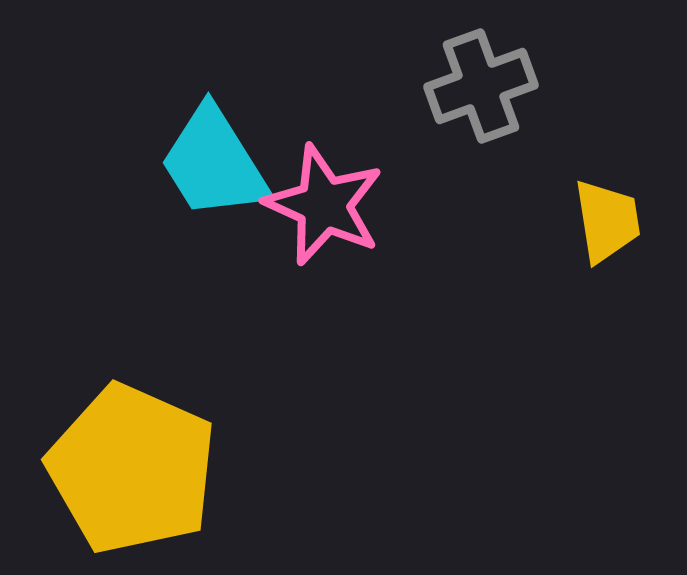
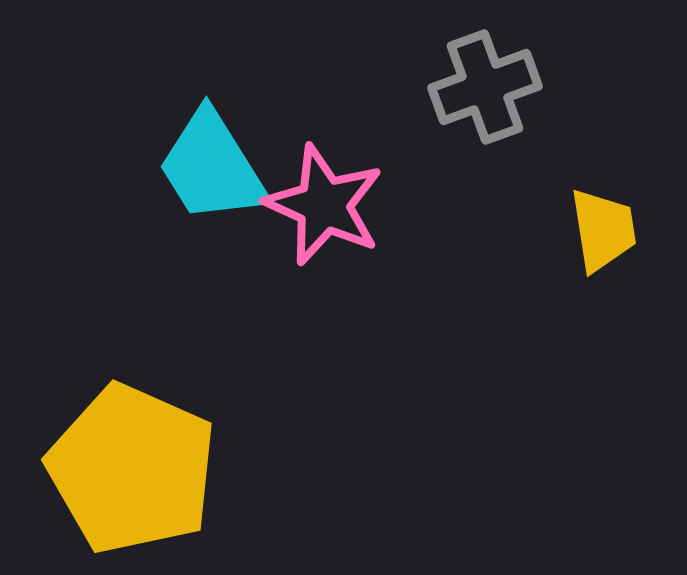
gray cross: moved 4 px right, 1 px down
cyan trapezoid: moved 2 px left, 4 px down
yellow trapezoid: moved 4 px left, 9 px down
